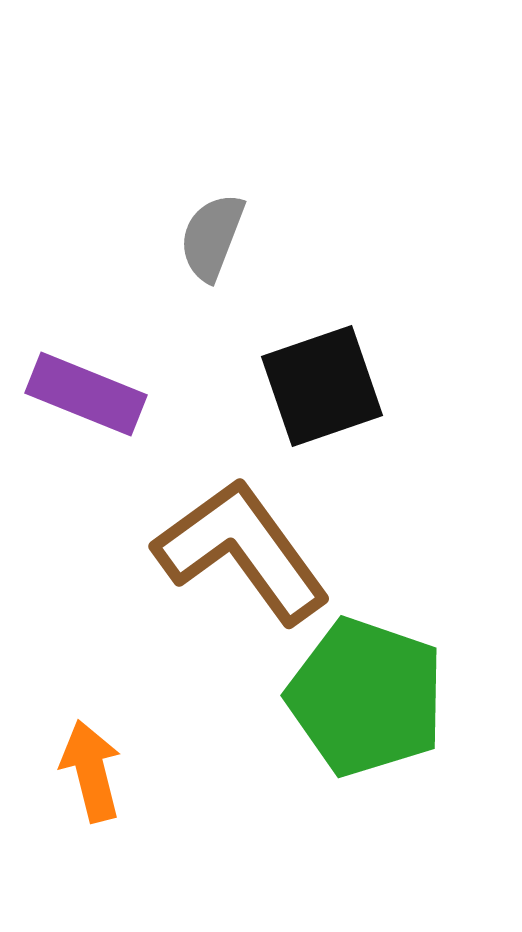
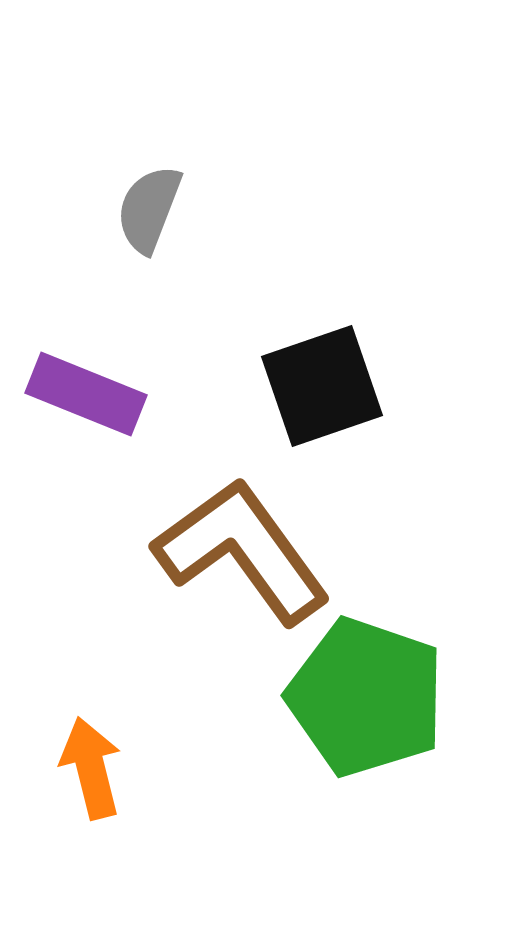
gray semicircle: moved 63 px left, 28 px up
orange arrow: moved 3 px up
